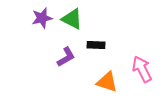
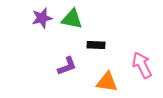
green triangle: rotated 15 degrees counterclockwise
purple L-shape: moved 1 px right, 9 px down; rotated 10 degrees clockwise
pink arrow: moved 4 px up
orange triangle: rotated 10 degrees counterclockwise
